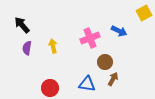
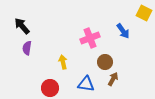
yellow square: rotated 35 degrees counterclockwise
black arrow: moved 1 px down
blue arrow: moved 4 px right; rotated 28 degrees clockwise
yellow arrow: moved 10 px right, 16 px down
blue triangle: moved 1 px left
